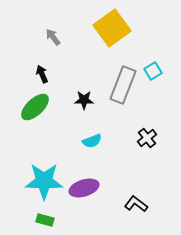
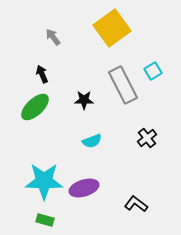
gray rectangle: rotated 48 degrees counterclockwise
